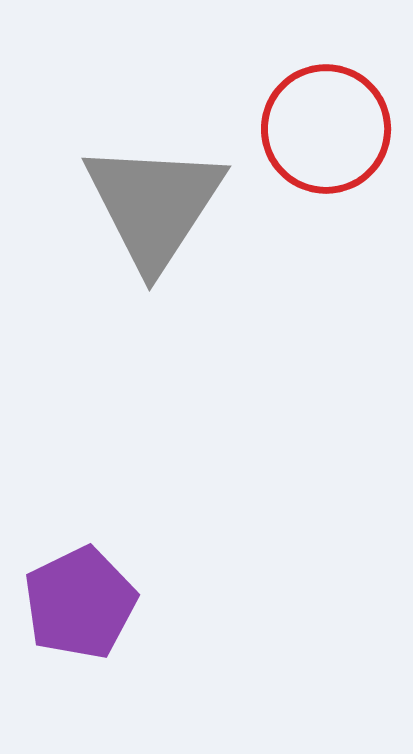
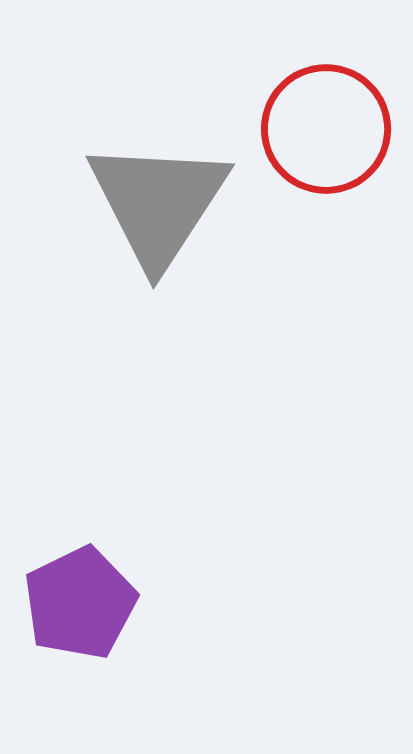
gray triangle: moved 4 px right, 2 px up
